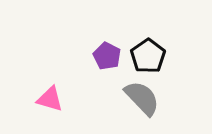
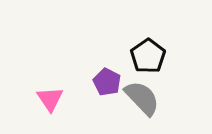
purple pentagon: moved 26 px down
pink triangle: rotated 40 degrees clockwise
